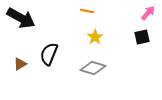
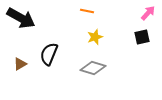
yellow star: rotated 14 degrees clockwise
